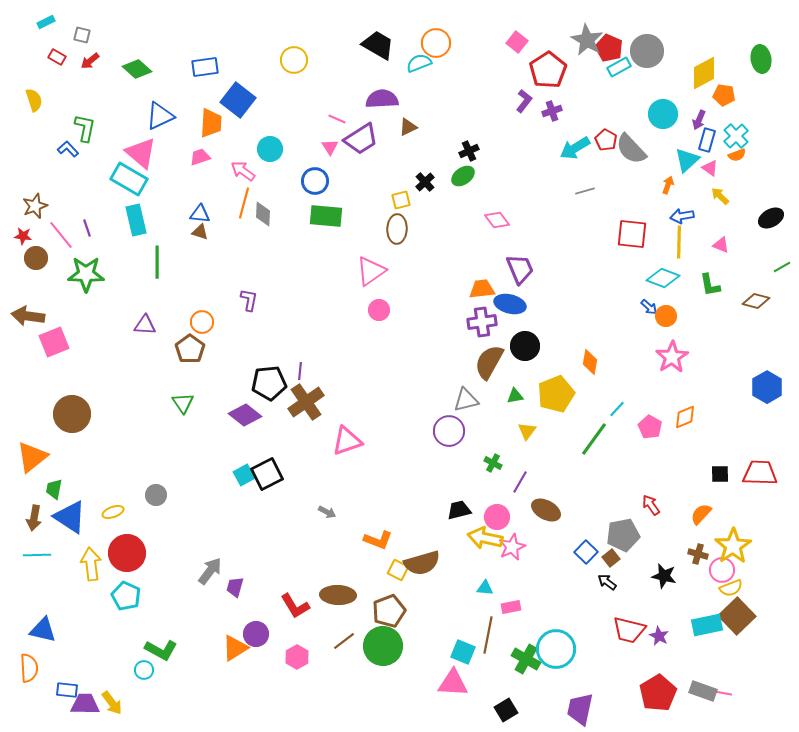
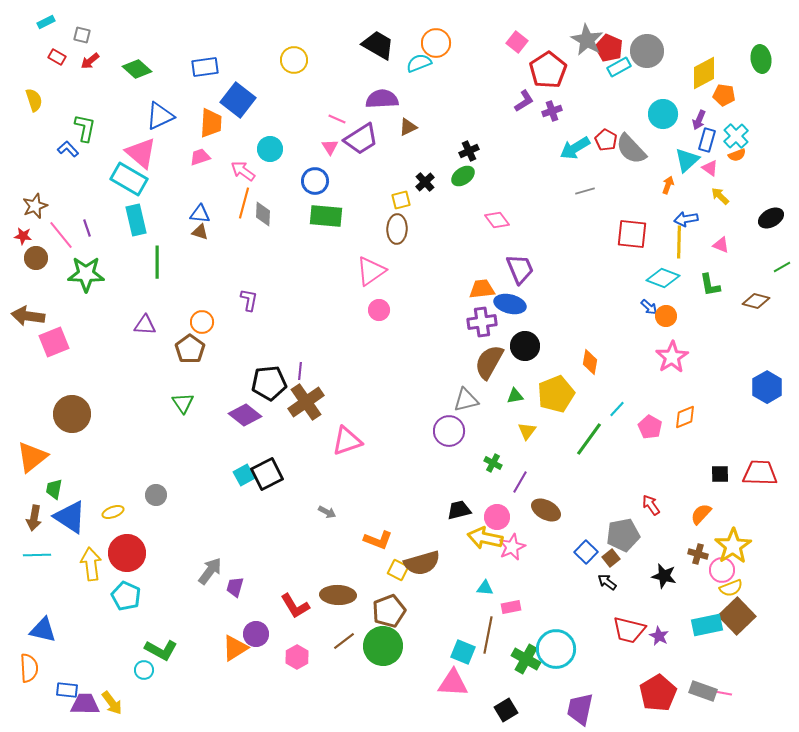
purple L-shape at (524, 101): rotated 20 degrees clockwise
blue arrow at (682, 216): moved 4 px right, 3 px down
green line at (594, 439): moved 5 px left
